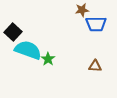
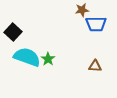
cyan semicircle: moved 1 px left, 7 px down
